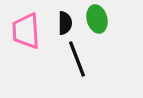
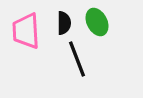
green ellipse: moved 3 px down; rotated 12 degrees counterclockwise
black semicircle: moved 1 px left
